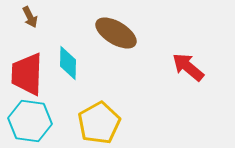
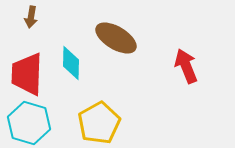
brown arrow: moved 1 px right; rotated 35 degrees clockwise
brown ellipse: moved 5 px down
cyan diamond: moved 3 px right
red arrow: moved 2 px left, 1 px up; rotated 28 degrees clockwise
cyan hexagon: moved 1 px left, 2 px down; rotated 9 degrees clockwise
